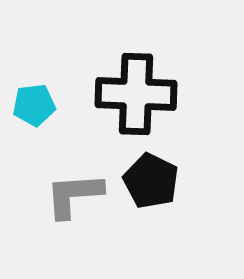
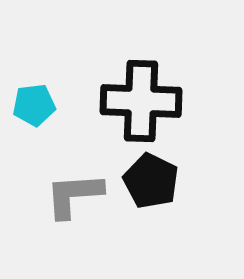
black cross: moved 5 px right, 7 px down
